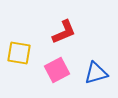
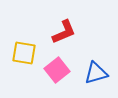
yellow square: moved 5 px right
pink square: rotated 10 degrees counterclockwise
